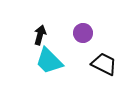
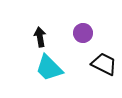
black arrow: moved 2 px down; rotated 24 degrees counterclockwise
cyan trapezoid: moved 7 px down
